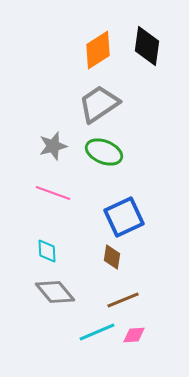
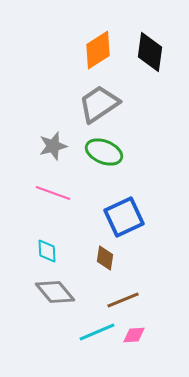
black diamond: moved 3 px right, 6 px down
brown diamond: moved 7 px left, 1 px down
